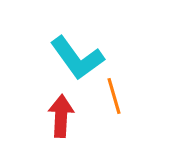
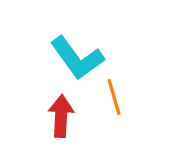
orange line: moved 1 px down
